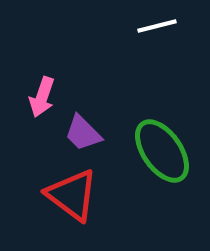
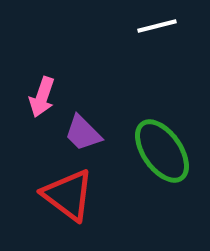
red triangle: moved 4 px left
